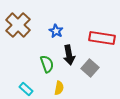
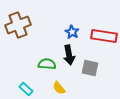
brown cross: rotated 25 degrees clockwise
blue star: moved 16 px right, 1 px down
red rectangle: moved 2 px right, 2 px up
green semicircle: rotated 66 degrees counterclockwise
gray square: rotated 30 degrees counterclockwise
yellow semicircle: rotated 128 degrees clockwise
